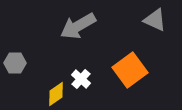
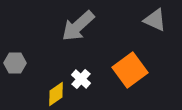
gray arrow: rotated 12 degrees counterclockwise
